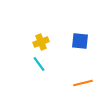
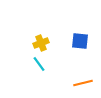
yellow cross: moved 1 px down
